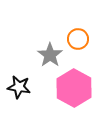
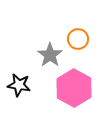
black star: moved 2 px up
